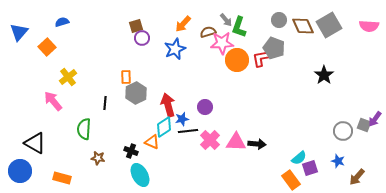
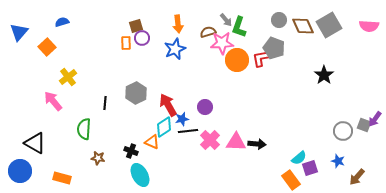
orange arrow at (183, 24): moved 5 px left; rotated 48 degrees counterclockwise
orange rectangle at (126, 77): moved 34 px up
red arrow at (168, 105): rotated 15 degrees counterclockwise
